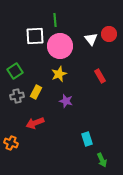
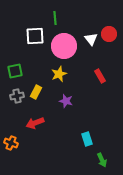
green line: moved 2 px up
pink circle: moved 4 px right
green square: rotated 21 degrees clockwise
